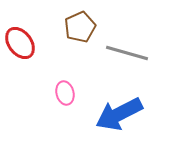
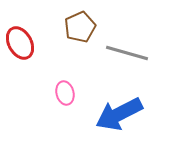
red ellipse: rotated 8 degrees clockwise
